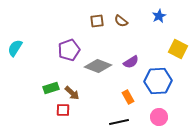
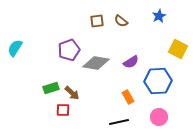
gray diamond: moved 2 px left, 3 px up; rotated 12 degrees counterclockwise
